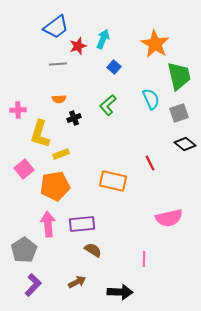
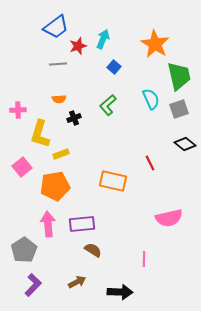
gray square: moved 4 px up
pink square: moved 2 px left, 2 px up
